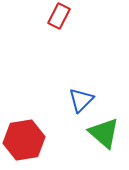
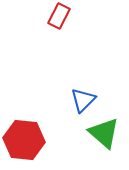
blue triangle: moved 2 px right
red hexagon: rotated 15 degrees clockwise
